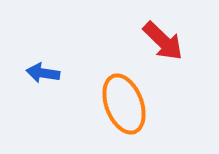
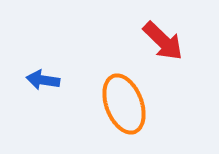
blue arrow: moved 7 px down
